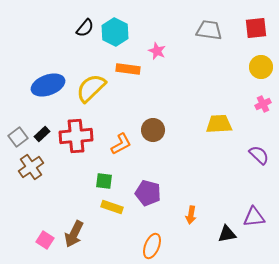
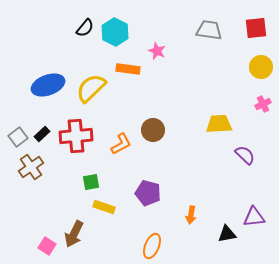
purple semicircle: moved 14 px left
green square: moved 13 px left, 1 px down; rotated 18 degrees counterclockwise
yellow rectangle: moved 8 px left
pink square: moved 2 px right, 6 px down
